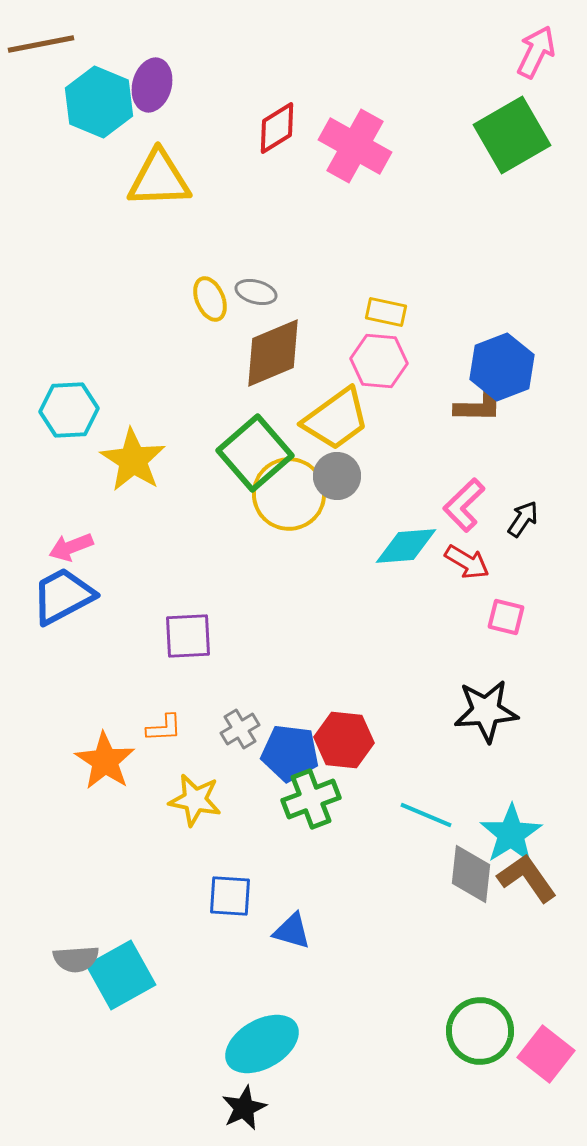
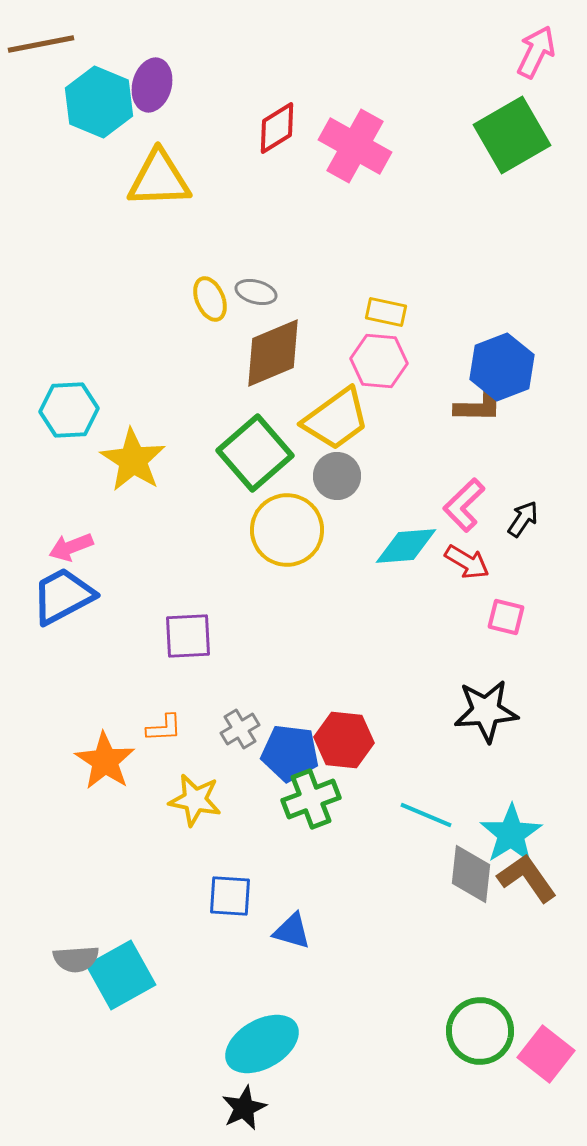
yellow circle at (289, 494): moved 2 px left, 36 px down
